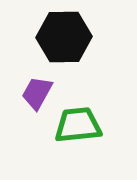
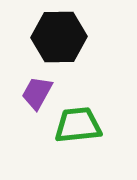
black hexagon: moved 5 px left
